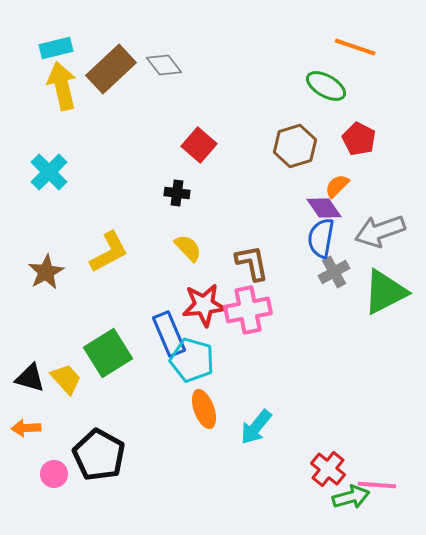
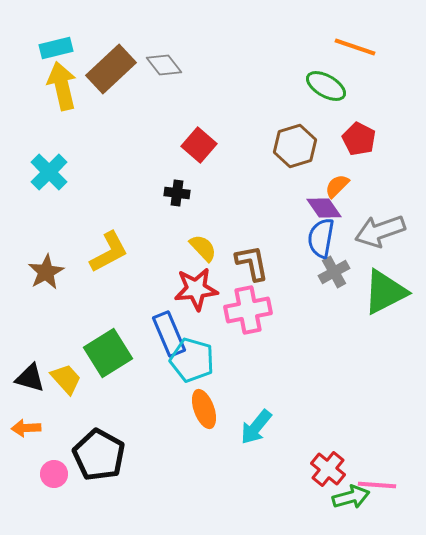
yellow semicircle: moved 15 px right
red star: moved 8 px left, 16 px up
